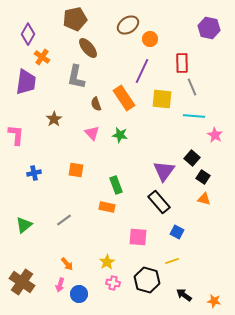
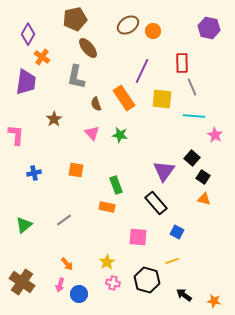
orange circle at (150, 39): moved 3 px right, 8 px up
black rectangle at (159, 202): moved 3 px left, 1 px down
